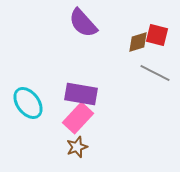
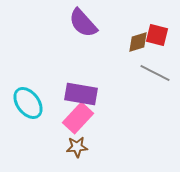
brown star: rotated 15 degrees clockwise
